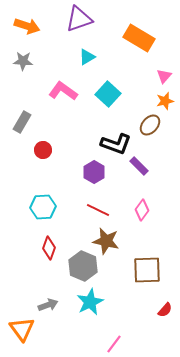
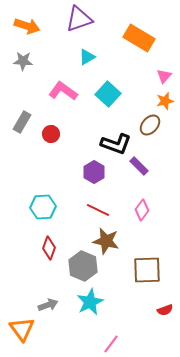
red circle: moved 8 px right, 16 px up
red semicircle: rotated 28 degrees clockwise
pink line: moved 3 px left
